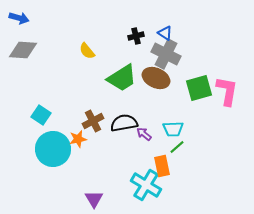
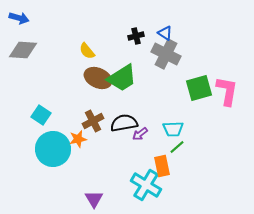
brown ellipse: moved 58 px left
purple arrow: moved 4 px left; rotated 77 degrees counterclockwise
